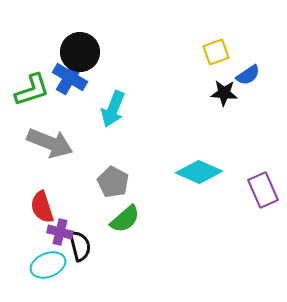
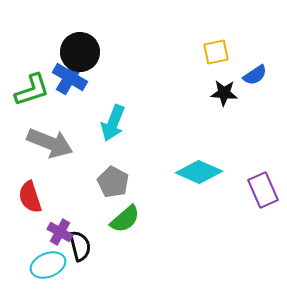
yellow square: rotated 8 degrees clockwise
blue semicircle: moved 7 px right
cyan arrow: moved 14 px down
red semicircle: moved 12 px left, 10 px up
purple cross: rotated 15 degrees clockwise
